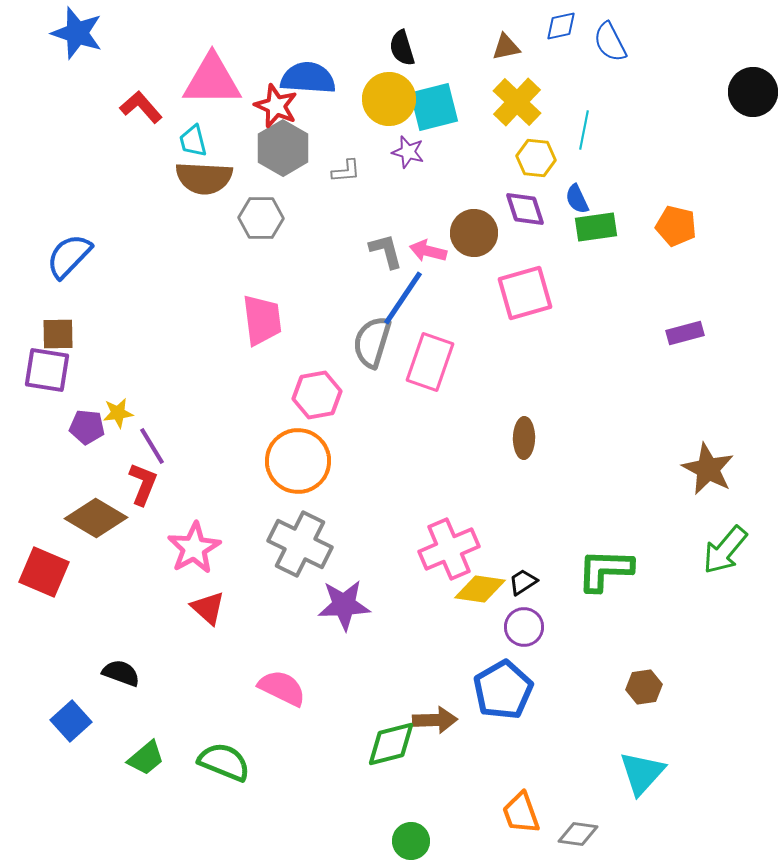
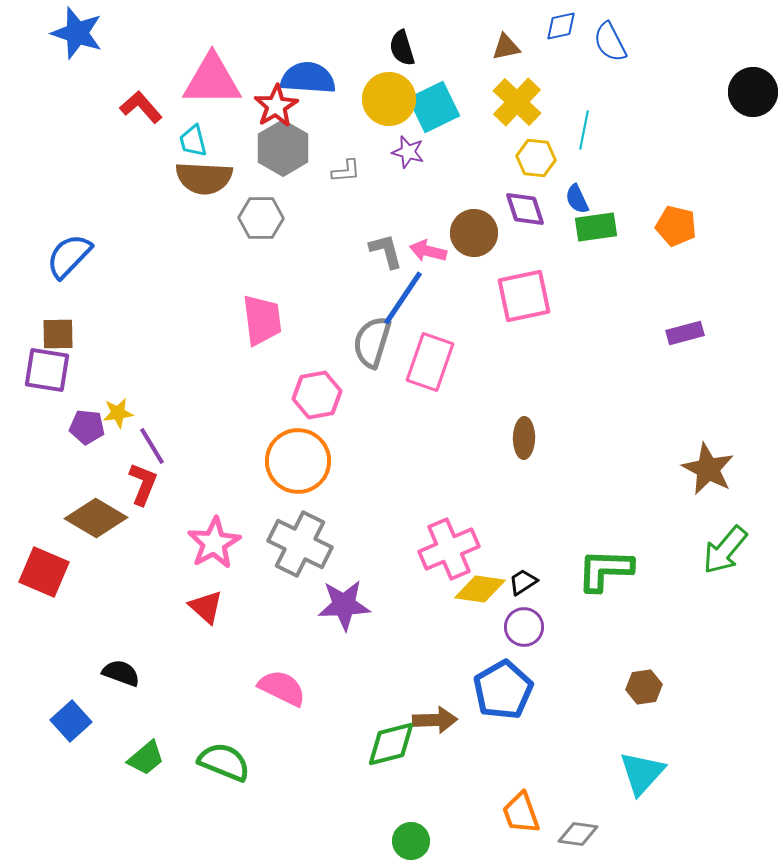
red star at (276, 106): rotated 18 degrees clockwise
cyan square at (434, 107): rotated 12 degrees counterclockwise
pink square at (525, 293): moved 1 px left, 3 px down; rotated 4 degrees clockwise
pink star at (194, 548): moved 20 px right, 5 px up
red triangle at (208, 608): moved 2 px left, 1 px up
